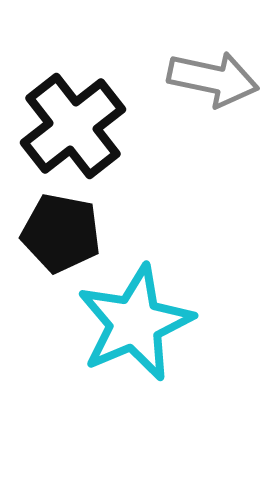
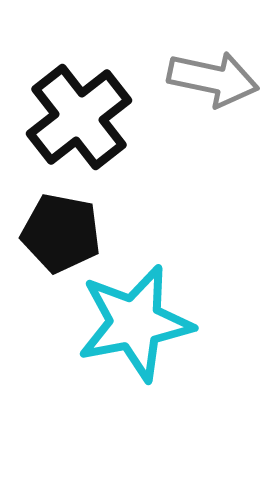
black cross: moved 6 px right, 9 px up
cyan star: rotated 12 degrees clockwise
